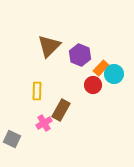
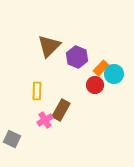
purple hexagon: moved 3 px left, 2 px down
red circle: moved 2 px right
pink cross: moved 1 px right, 3 px up
